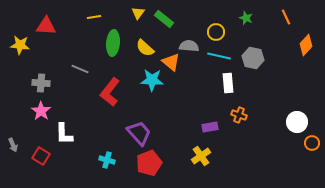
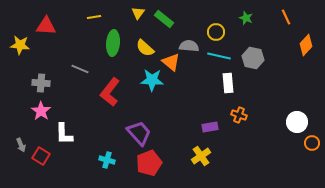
gray arrow: moved 8 px right
